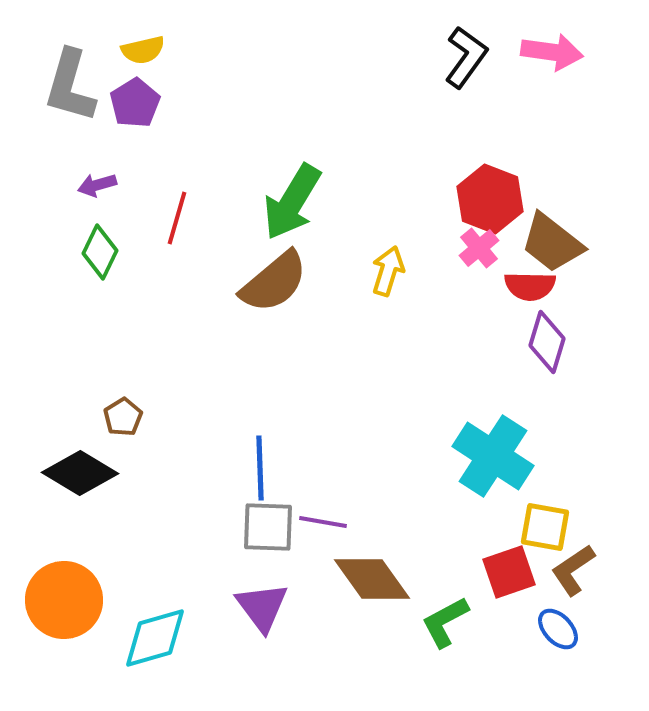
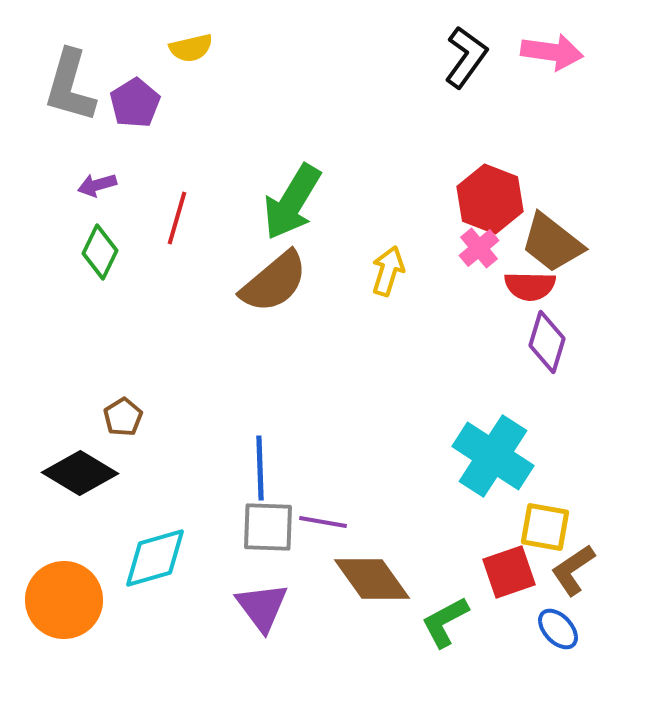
yellow semicircle: moved 48 px right, 2 px up
cyan diamond: moved 80 px up
